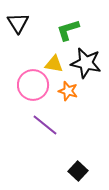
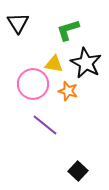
black star: rotated 16 degrees clockwise
pink circle: moved 1 px up
